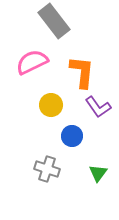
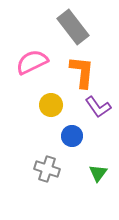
gray rectangle: moved 19 px right, 6 px down
